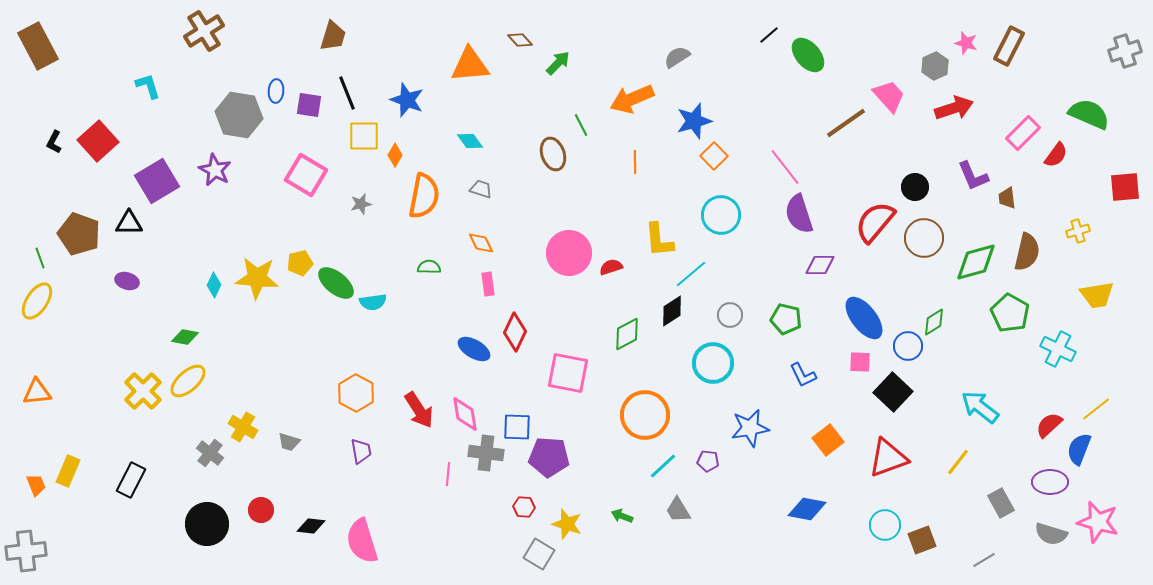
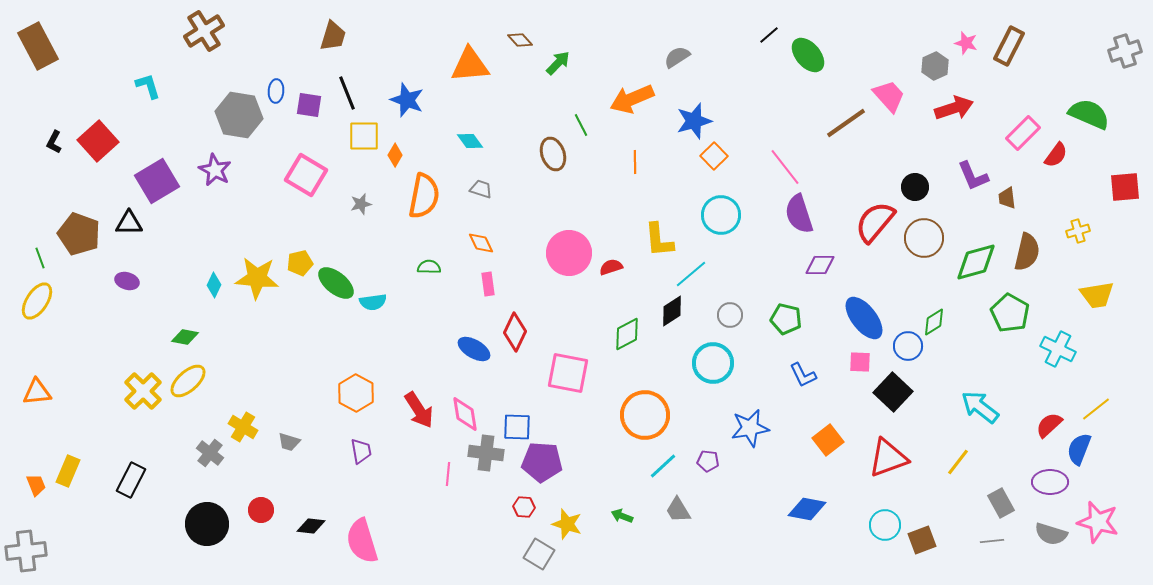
purple pentagon at (549, 457): moved 7 px left, 5 px down
gray line at (984, 560): moved 8 px right, 19 px up; rotated 25 degrees clockwise
